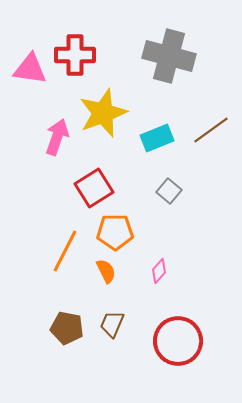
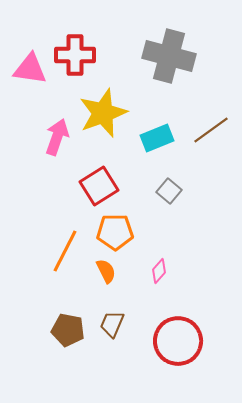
red square: moved 5 px right, 2 px up
brown pentagon: moved 1 px right, 2 px down
